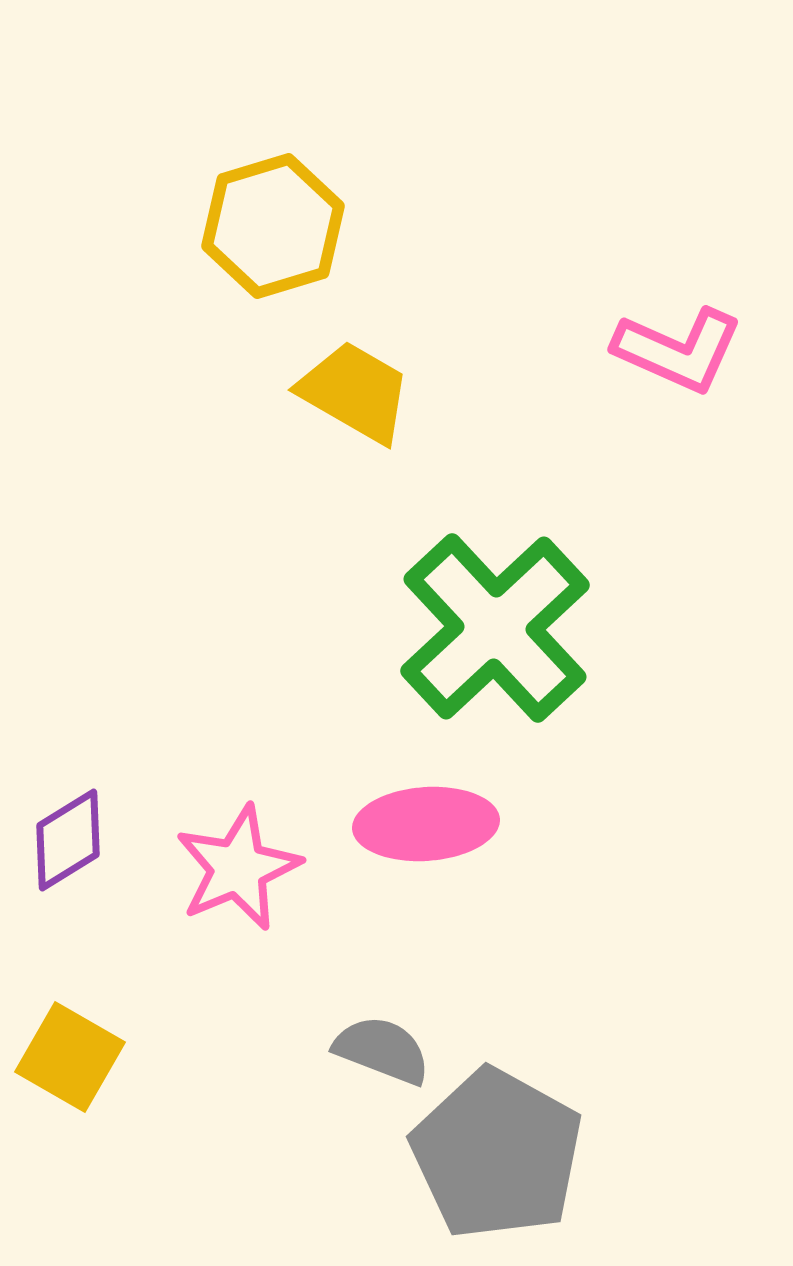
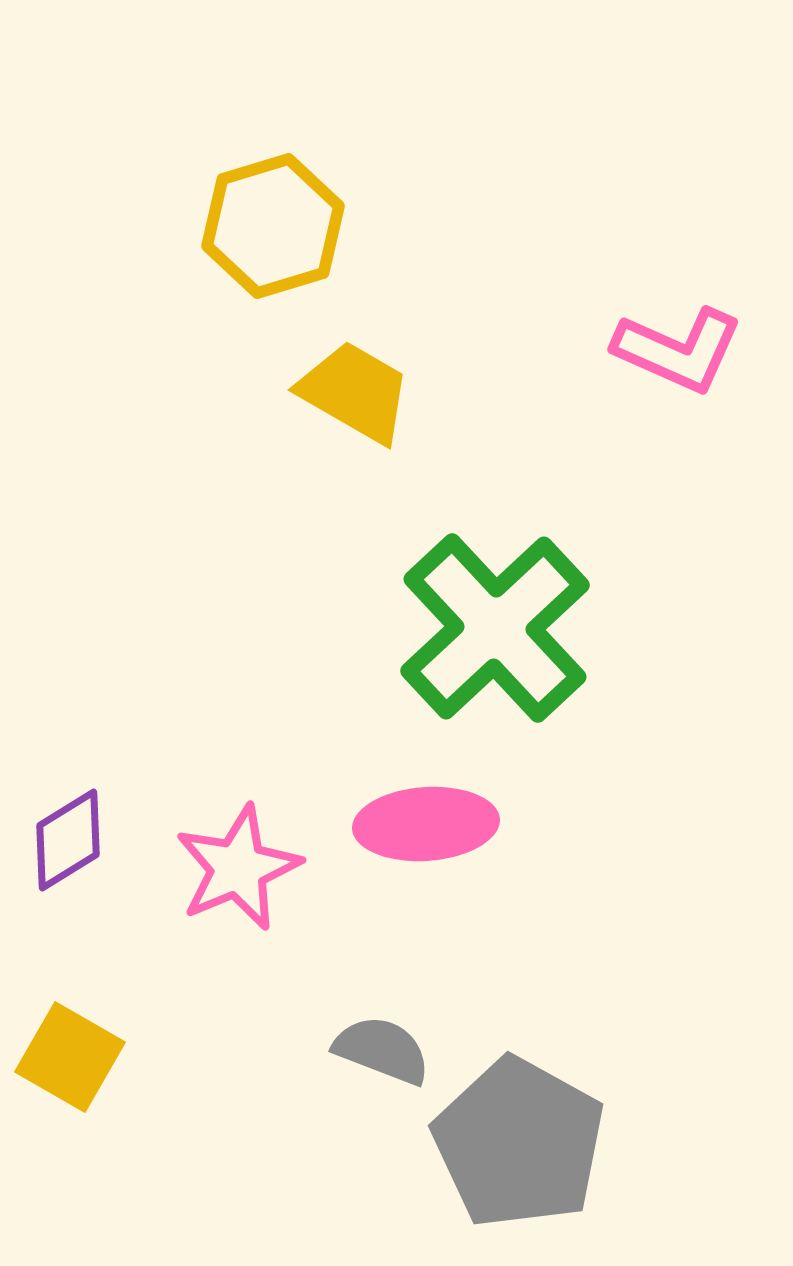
gray pentagon: moved 22 px right, 11 px up
